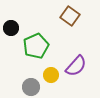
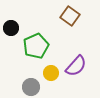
yellow circle: moved 2 px up
